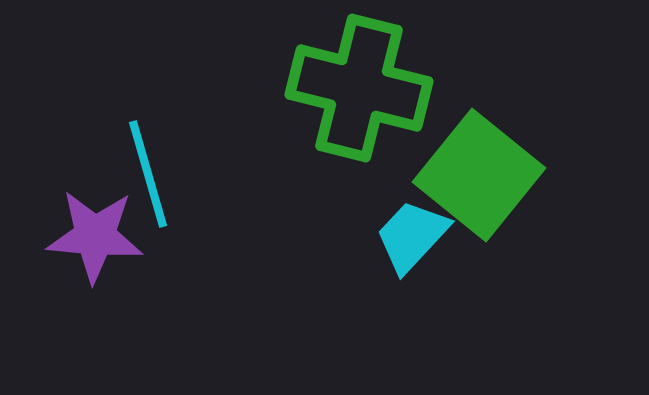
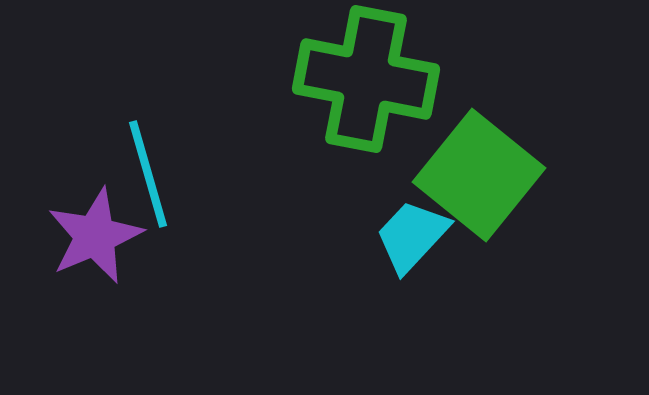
green cross: moved 7 px right, 9 px up; rotated 3 degrees counterclockwise
purple star: rotated 28 degrees counterclockwise
